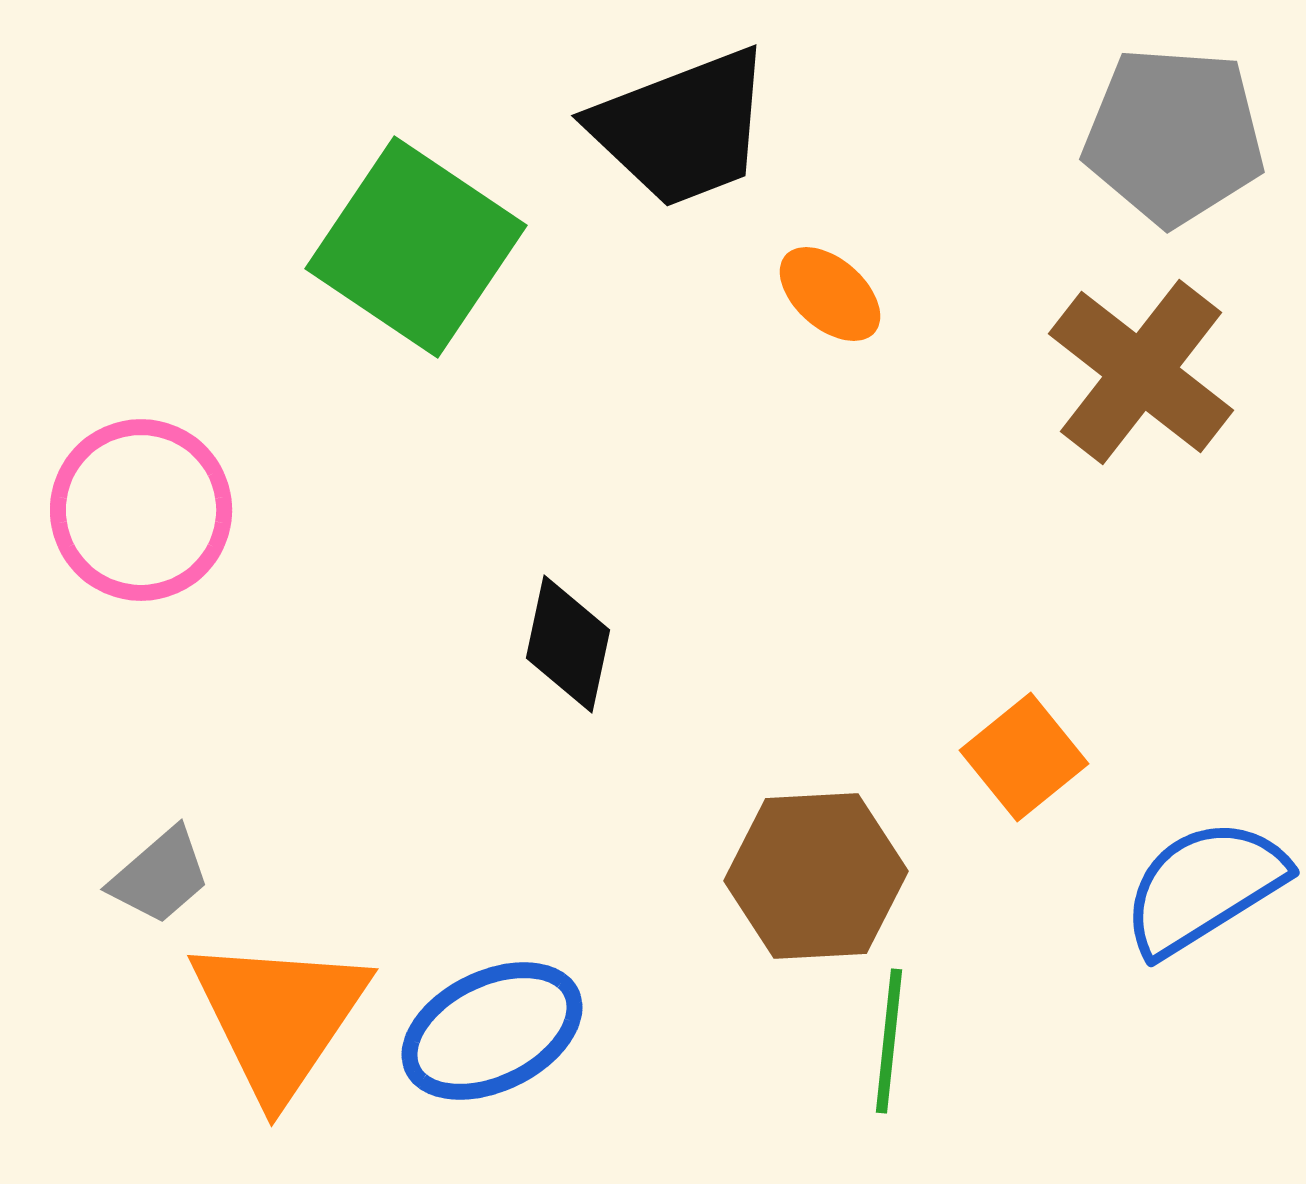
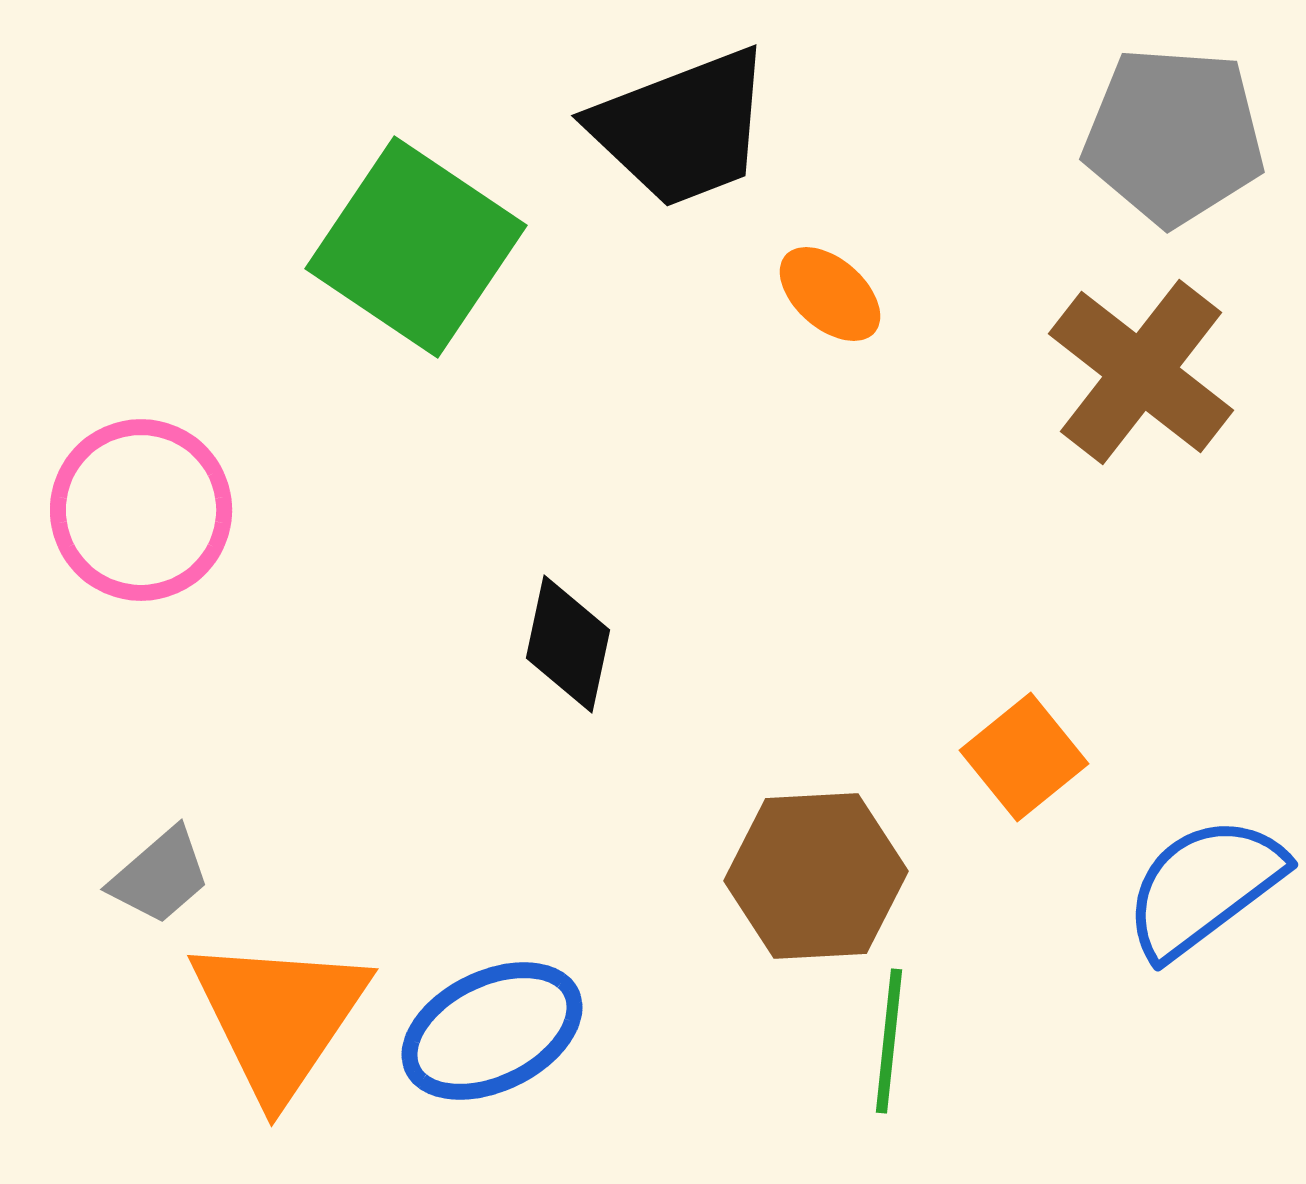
blue semicircle: rotated 5 degrees counterclockwise
